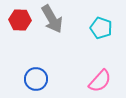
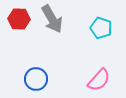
red hexagon: moved 1 px left, 1 px up
pink semicircle: moved 1 px left, 1 px up
